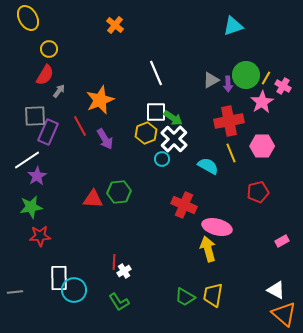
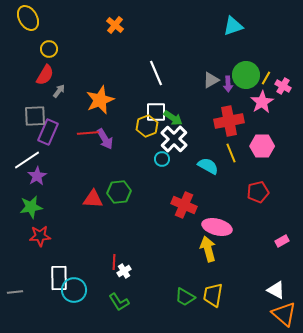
red line at (80, 126): moved 8 px right, 7 px down; rotated 65 degrees counterclockwise
yellow hexagon at (146, 133): moved 1 px right, 7 px up
